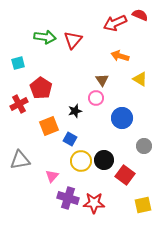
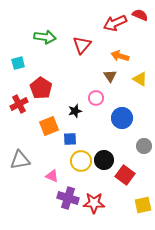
red triangle: moved 9 px right, 5 px down
brown triangle: moved 8 px right, 4 px up
blue square: rotated 32 degrees counterclockwise
pink triangle: rotated 48 degrees counterclockwise
